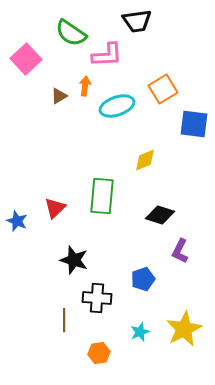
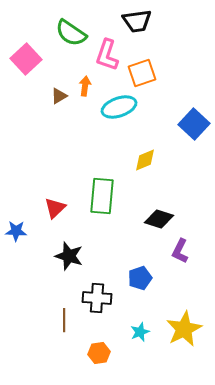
pink L-shape: rotated 112 degrees clockwise
orange square: moved 21 px left, 16 px up; rotated 12 degrees clockwise
cyan ellipse: moved 2 px right, 1 px down
blue square: rotated 36 degrees clockwise
black diamond: moved 1 px left, 4 px down
blue star: moved 1 px left, 10 px down; rotated 20 degrees counterclockwise
black star: moved 5 px left, 4 px up
blue pentagon: moved 3 px left, 1 px up
